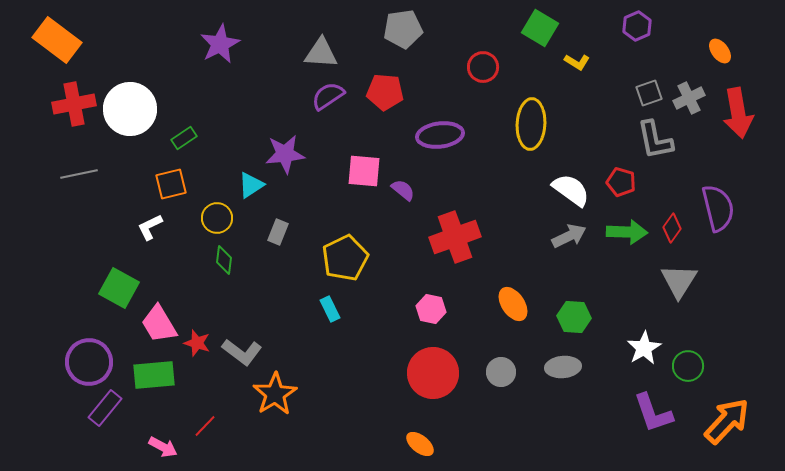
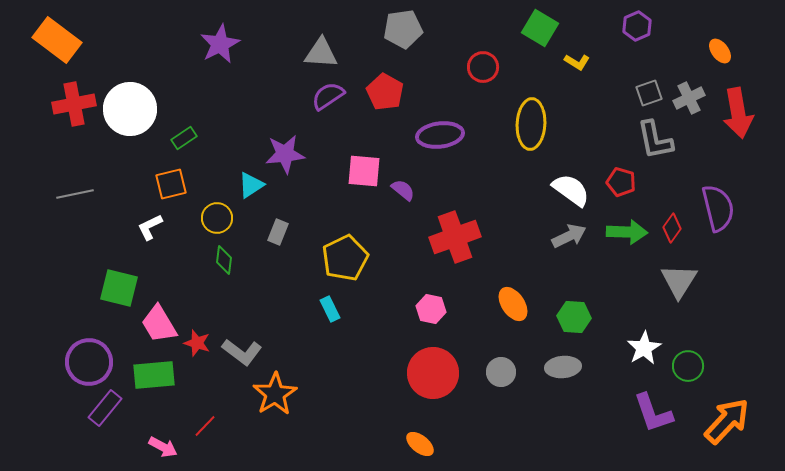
red pentagon at (385, 92): rotated 24 degrees clockwise
gray line at (79, 174): moved 4 px left, 20 px down
green square at (119, 288): rotated 15 degrees counterclockwise
